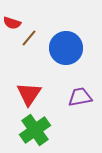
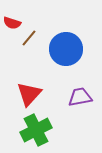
blue circle: moved 1 px down
red triangle: rotated 8 degrees clockwise
green cross: moved 1 px right; rotated 8 degrees clockwise
